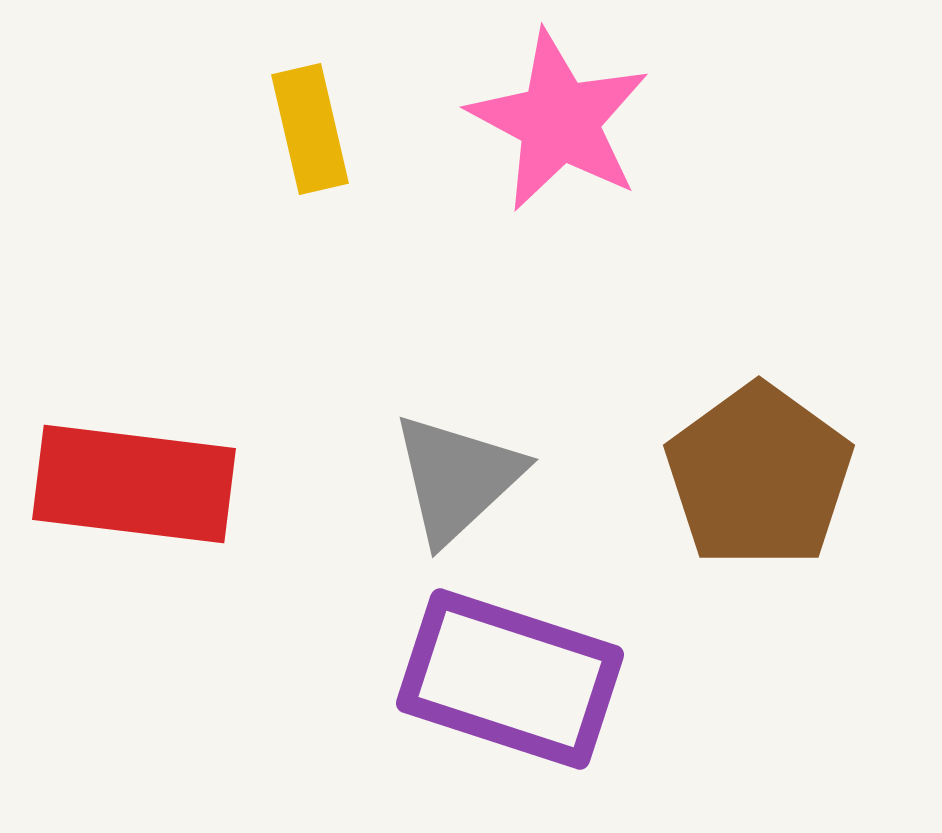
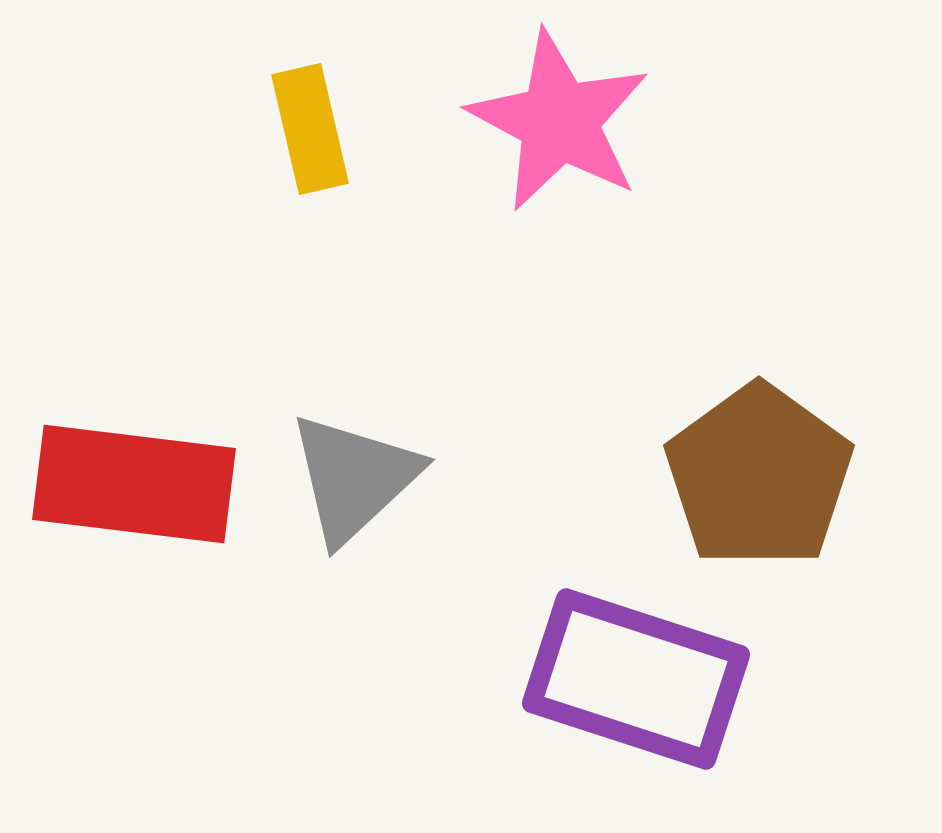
gray triangle: moved 103 px left
purple rectangle: moved 126 px right
